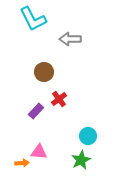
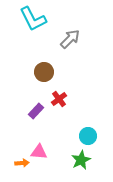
gray arrow: rotated 135 degrees clockwise
